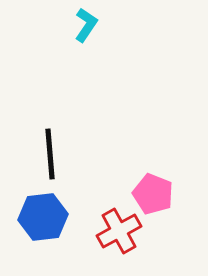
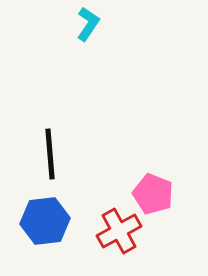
cyan L-shape: moved 2 px right, 1 px up
blue hexagon: moved 2 px right, 4 px down
